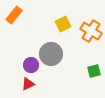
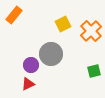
orange cross: rotated 15 degrees clockwise
